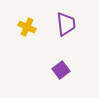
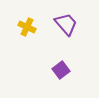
purple trapezoid: rotated 35 degrees counterclockwise
